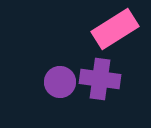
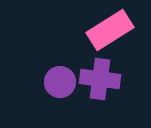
pink rectangle: moved 5 px left, 1 px down
